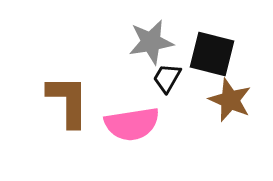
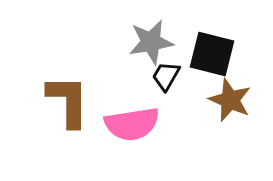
black trapezoid: moved 1 px left, 2 px up
